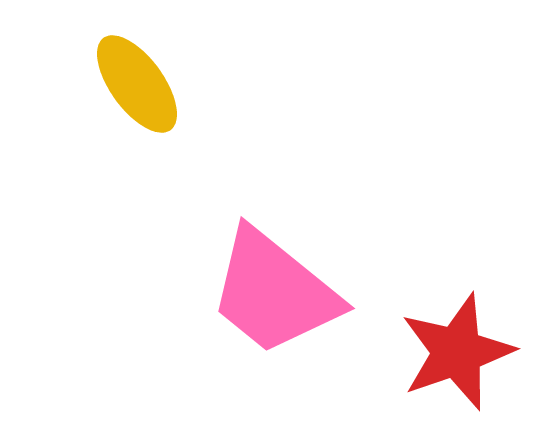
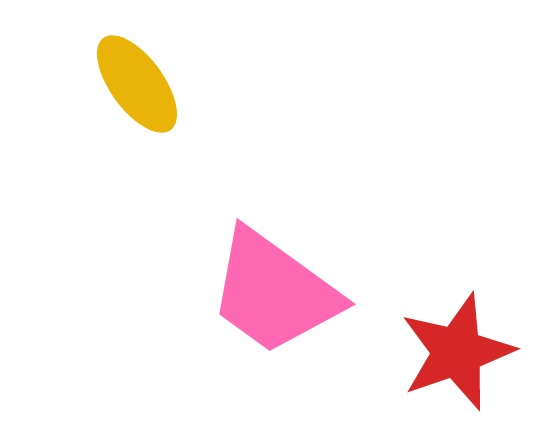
pink trapezoid: rotated 3 degrees counterclockwise
